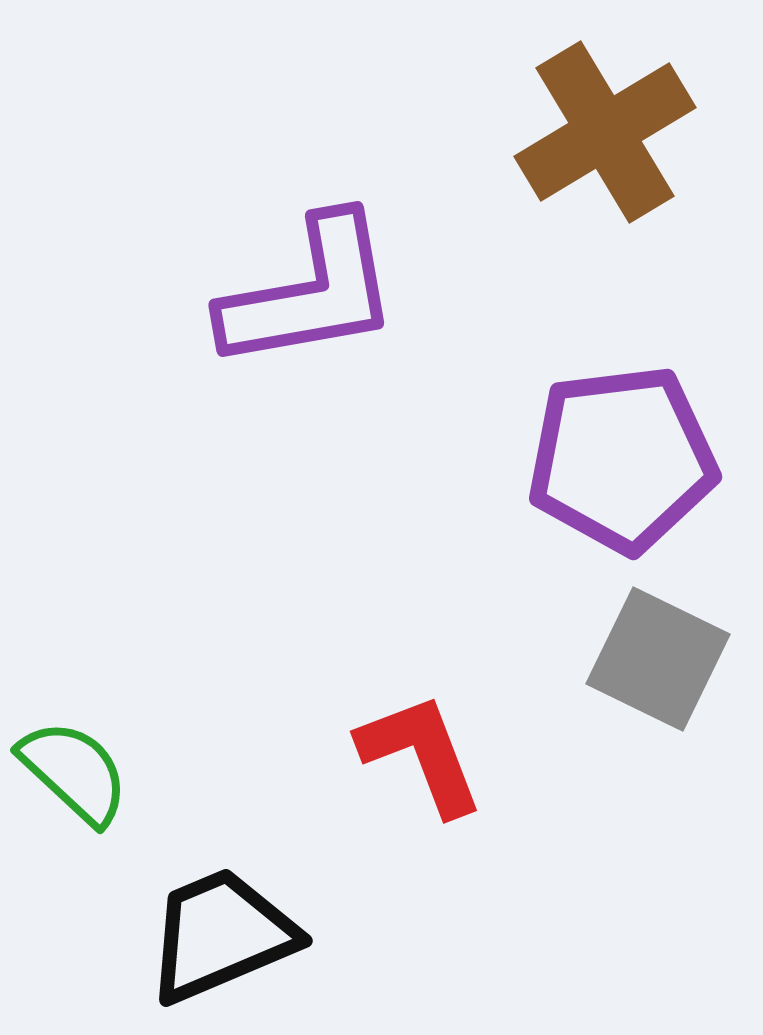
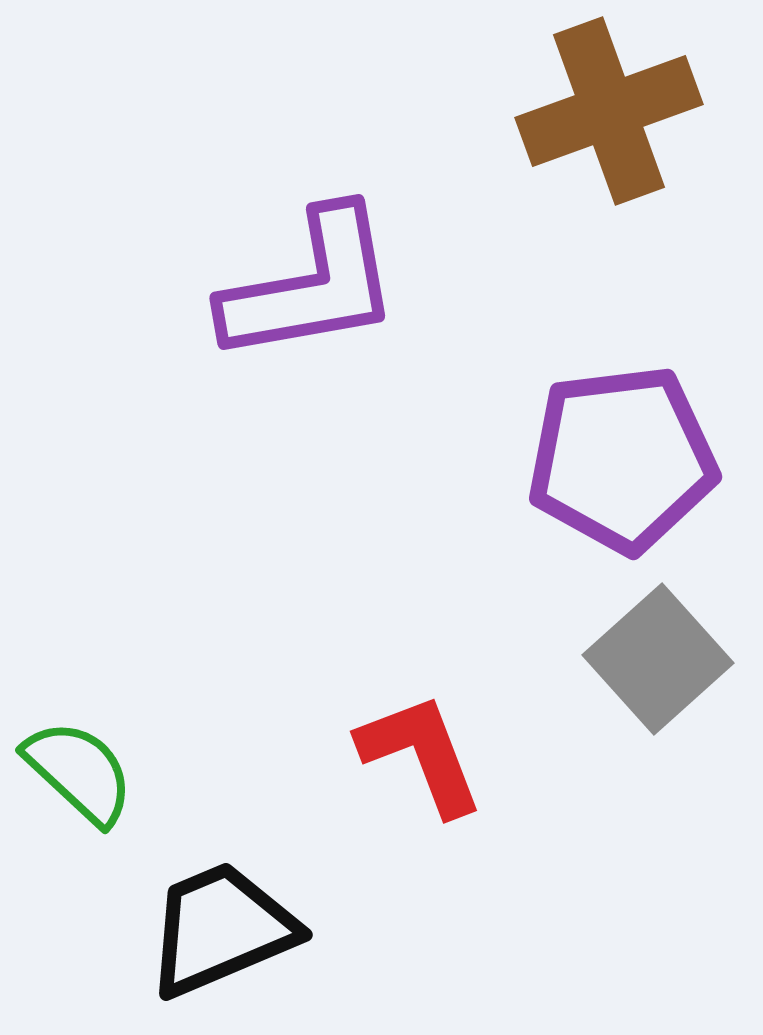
brown cross: moved 4 px right, 21 px up; rotated 11 degrees clockwise
purple L-shape: moved 1 px right, 7 px up
gray square: rotated 22 degrees clockwise
green semicircle: moved 5 px right
black trapezoid: moved 6 px up
